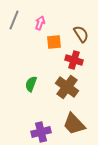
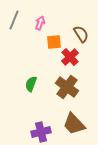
red cross: moved 4 px left, 3 px up; rotated 30 degrees clockwise
